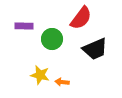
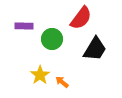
black trapezoid: rotated 36 degrees counterclockwise
yellow star: rotated 24 degrees clockwise
orange arrow: rotated 32 degrees clockwise
